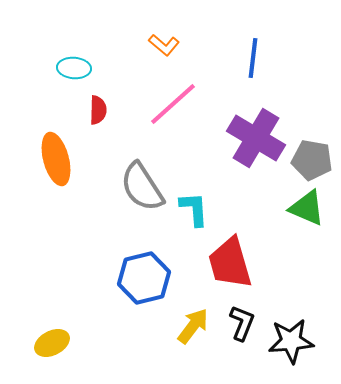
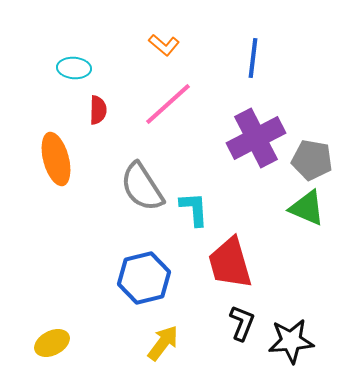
pink line: moved 5 px left
purple cross: rotated 32 degrees clockwise
yellow arrow: moved 30 px left, 17 px down
